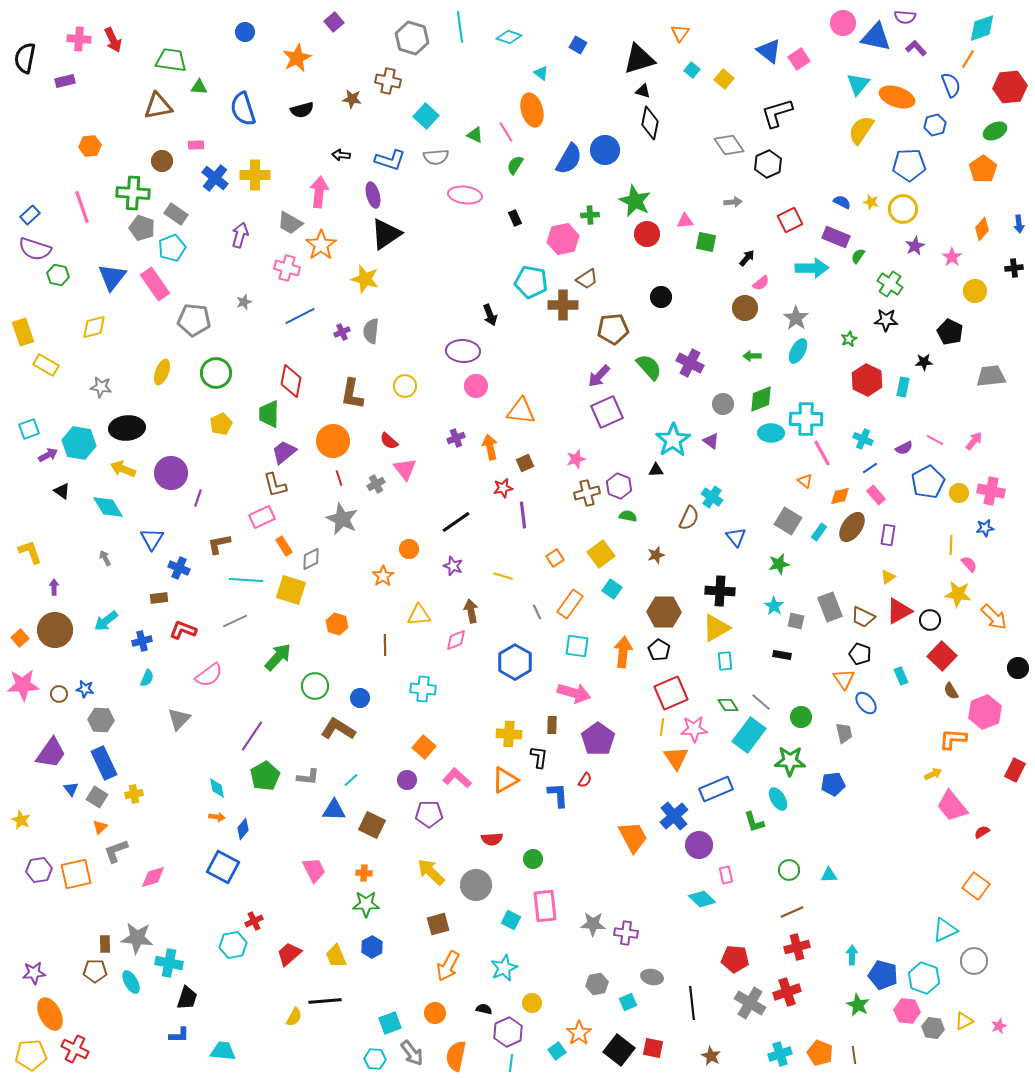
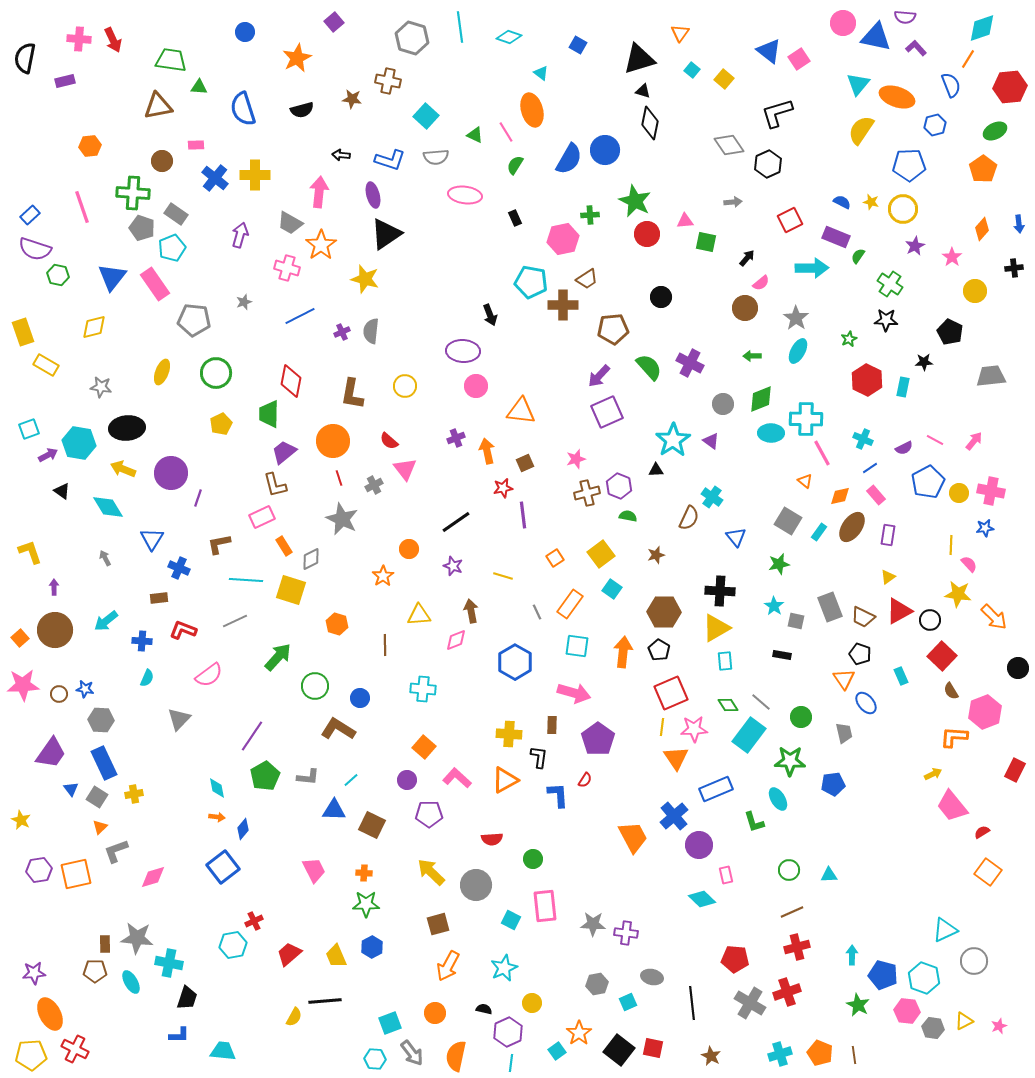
orange arrow at (490, 447): moved 3 px left, 4 px down
gray cross at (376, 484): moved 2 px left, 1 px down
blue cross at (142, 641): rotated 18 degrees clockwise
orange L-shape at (953, 739): moved 1 px right, 2 px up
blue square at (223, 867): rotated 24 degrees clockwise
orange square at (976, 886): moved 12 px right, 14 px up
